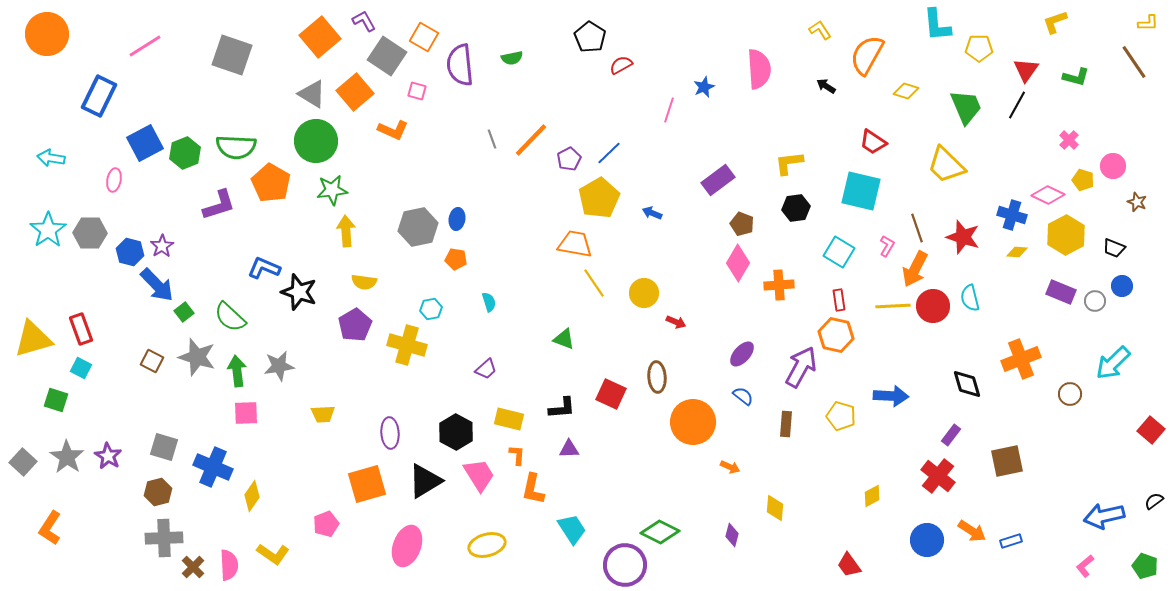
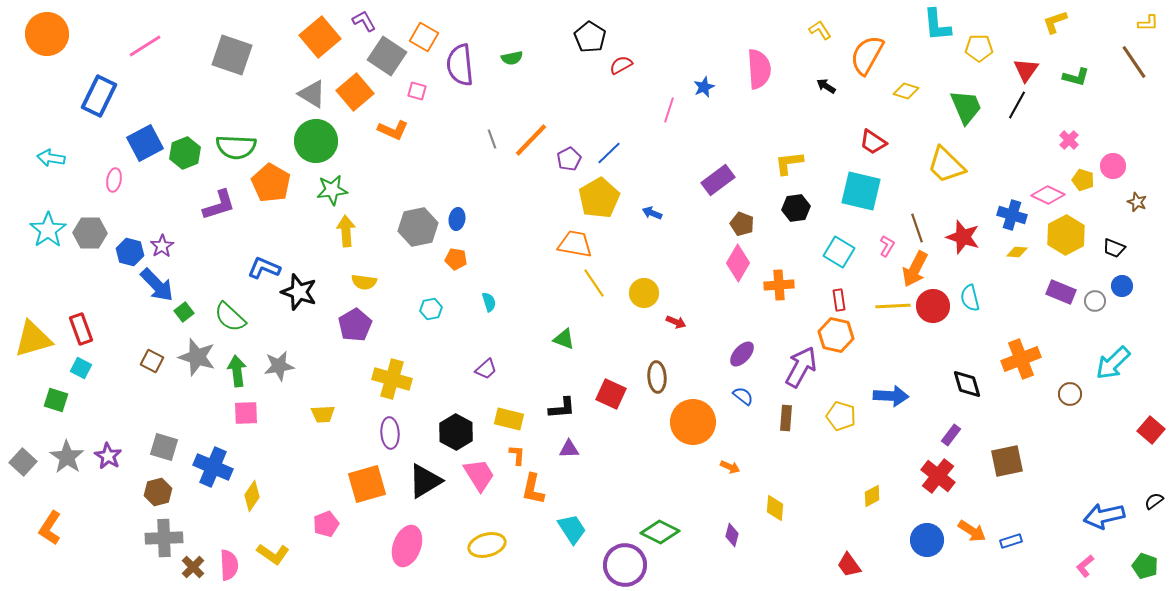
yellow cross at (407, 345): moved 15 px left, 34 px down
brown rectangle at (786, 424): moved 6 px up
